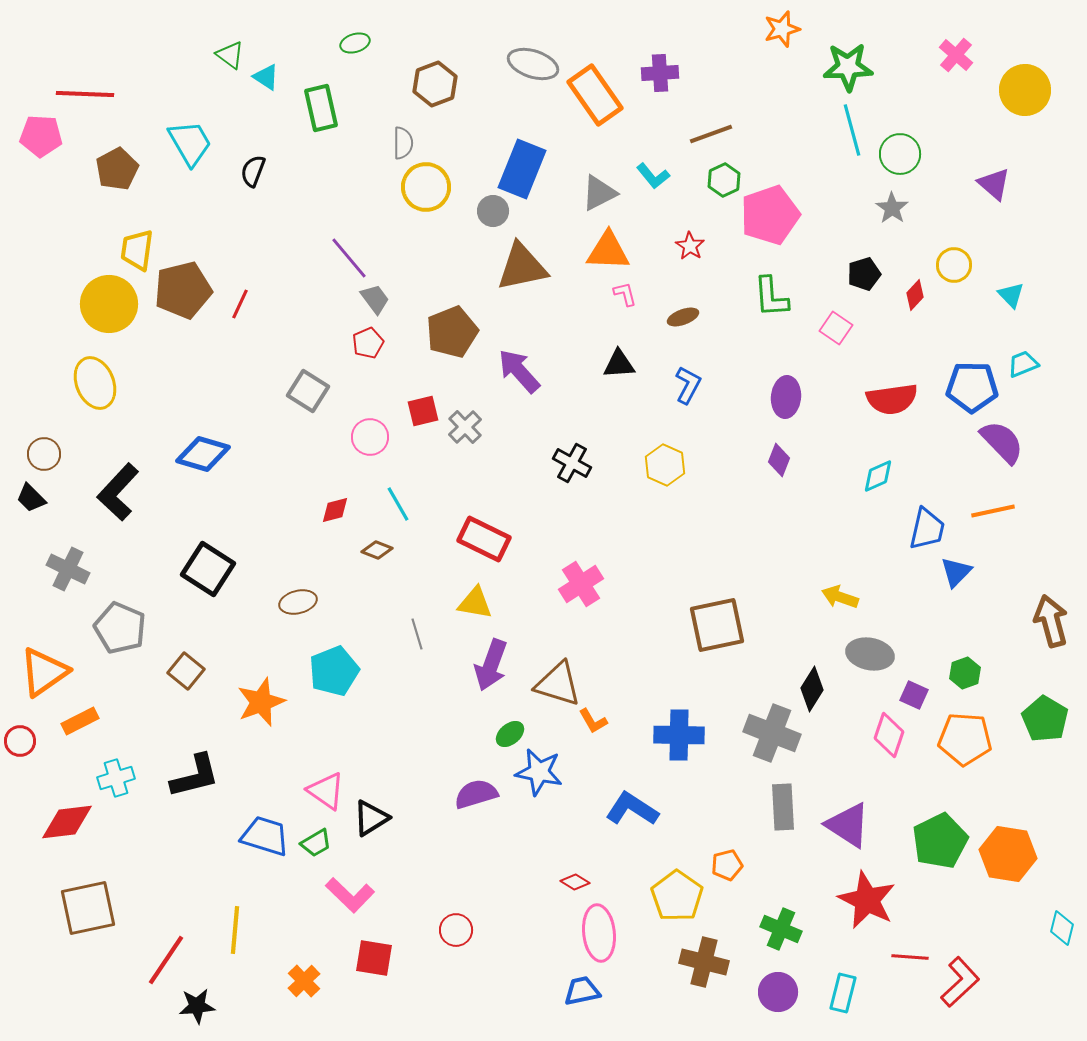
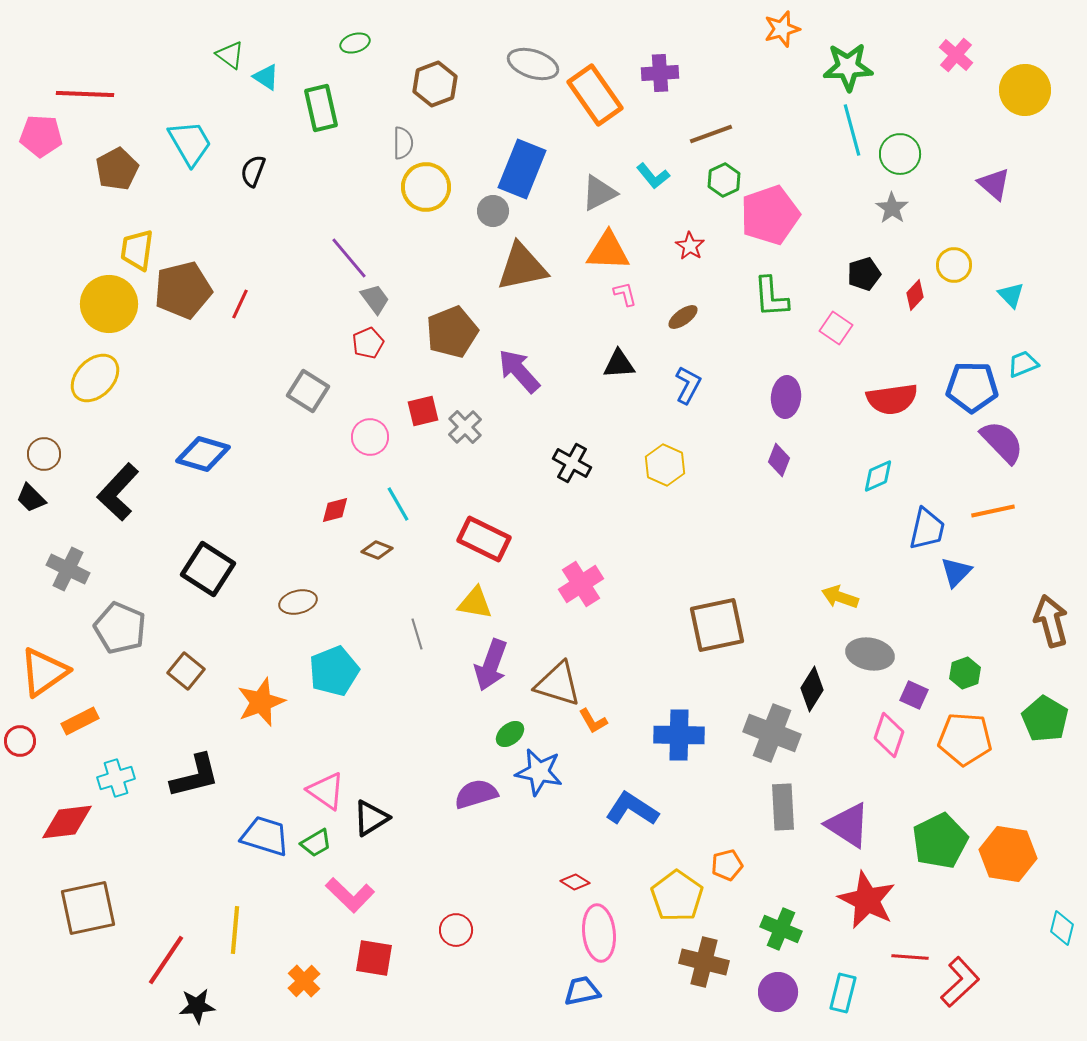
brown ellipse at (683, 317): rotated 16 degrees counterclockwise
yellow ellipse at (95, 383): moved 5 px up; rotated 66 degrees clockwise
